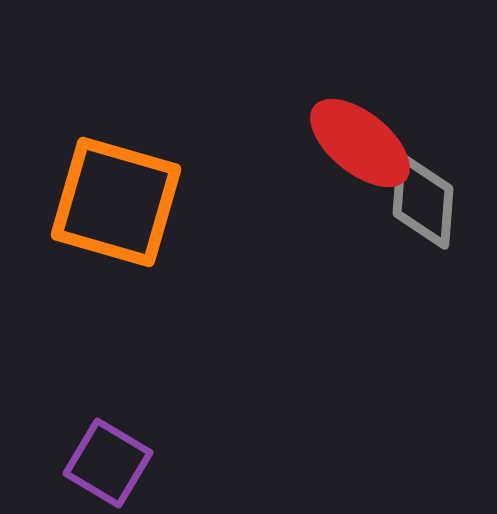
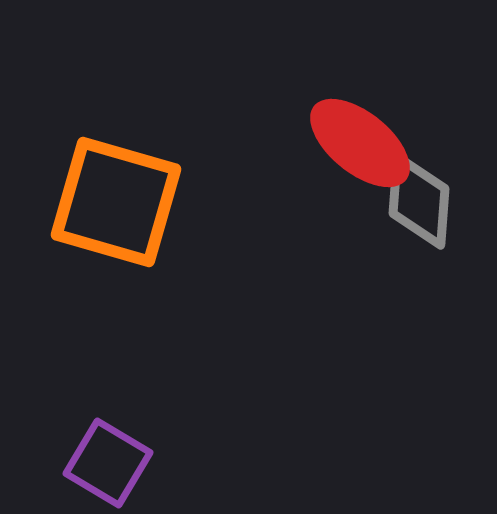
gray diamond: moved 4 px left
